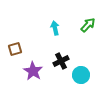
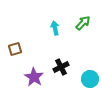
green arrow: moved 5 px left, 2 px up
black cross: moved 6 px down
purple star: moved 1 px right, 6 px down
cyan circle: moved 9 px right, 4 px down
